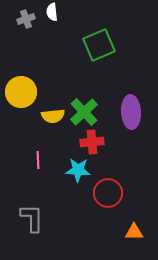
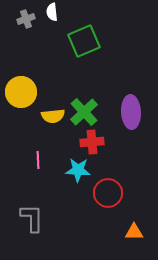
green square: moved 15 px left, 4 px up
